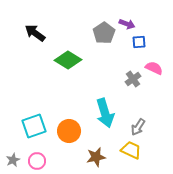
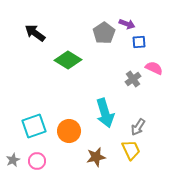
yellow trapezoid: rotated 40 degrees clockwise
